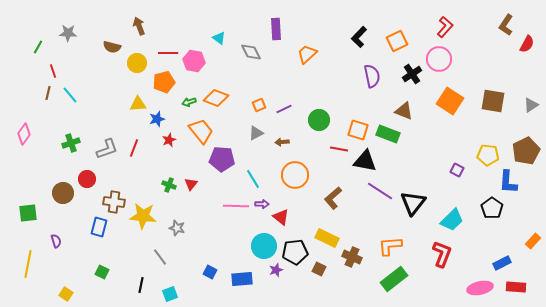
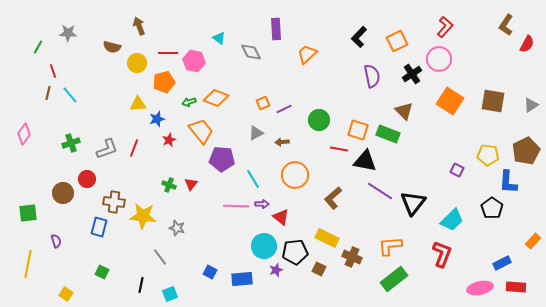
orange square at (259, 105): moved 4 px right, 2 px up
brown triangle at (404, 111): rotated 24 degrees clockwise
